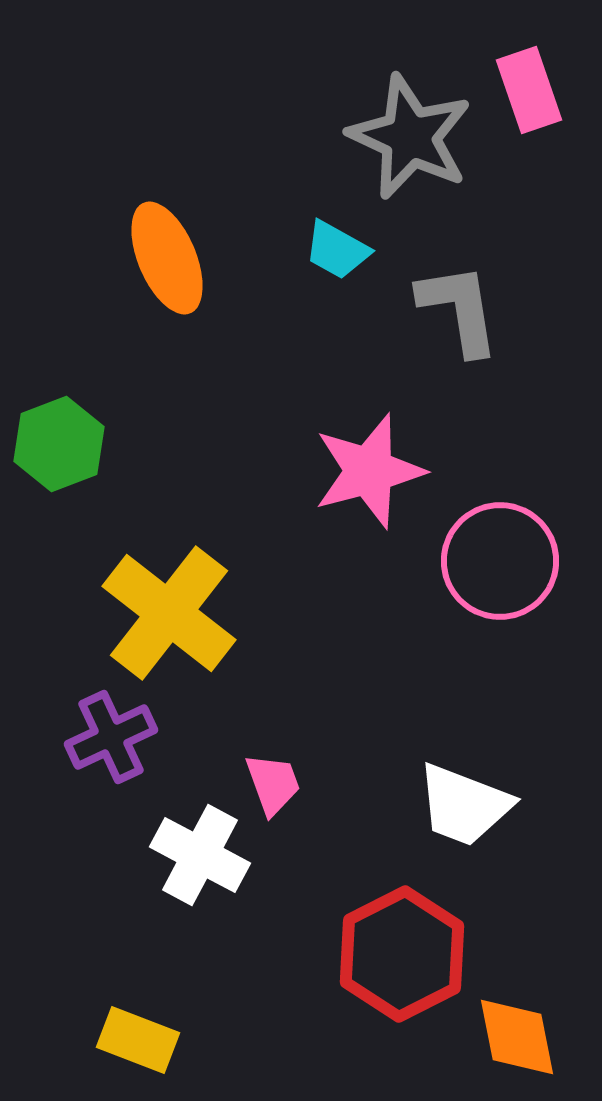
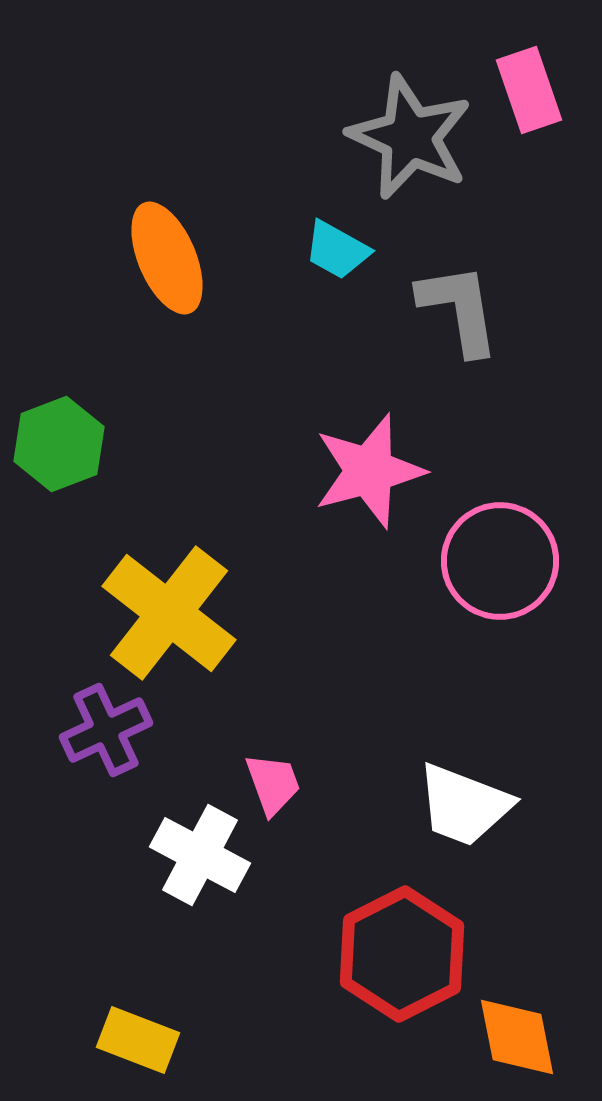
purple cross: moved 5 px left, 7 px up
